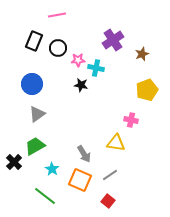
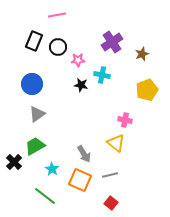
purple cross: moved 1 px left, 2 px down
black circle: moved 1 px up
cyan cross: moved 6 px right, 7 px down
pink cross: moved 6 px left
yellow triangle: rotated 30 degrees clockwise
gray line: rotated 21 degrees clockwise
red square: moved 3 px right, 2 px down
